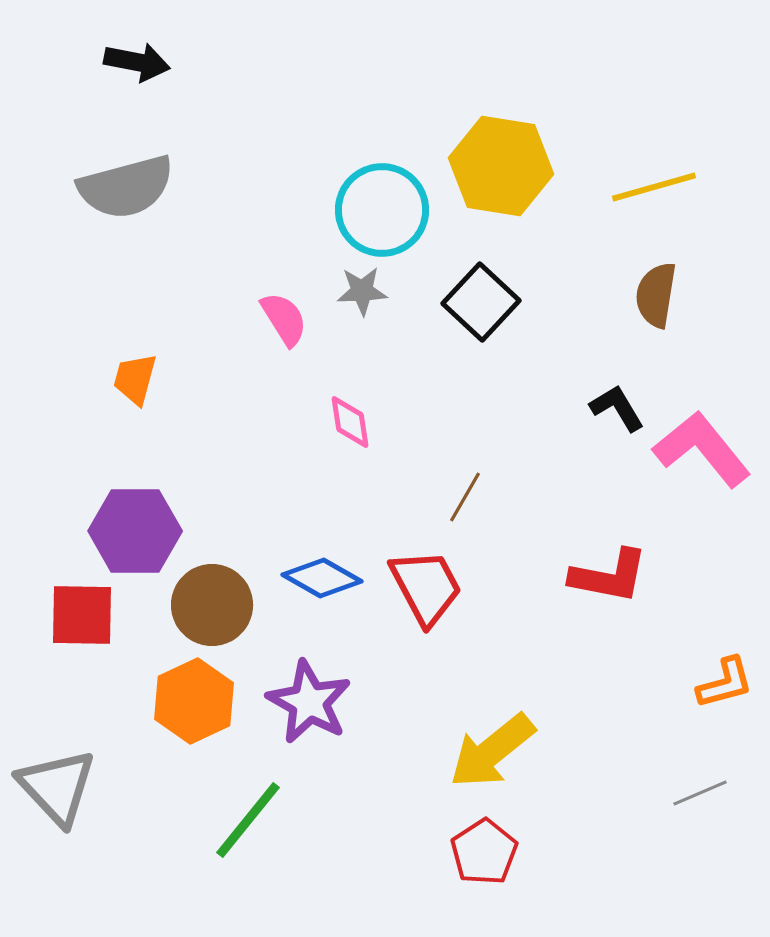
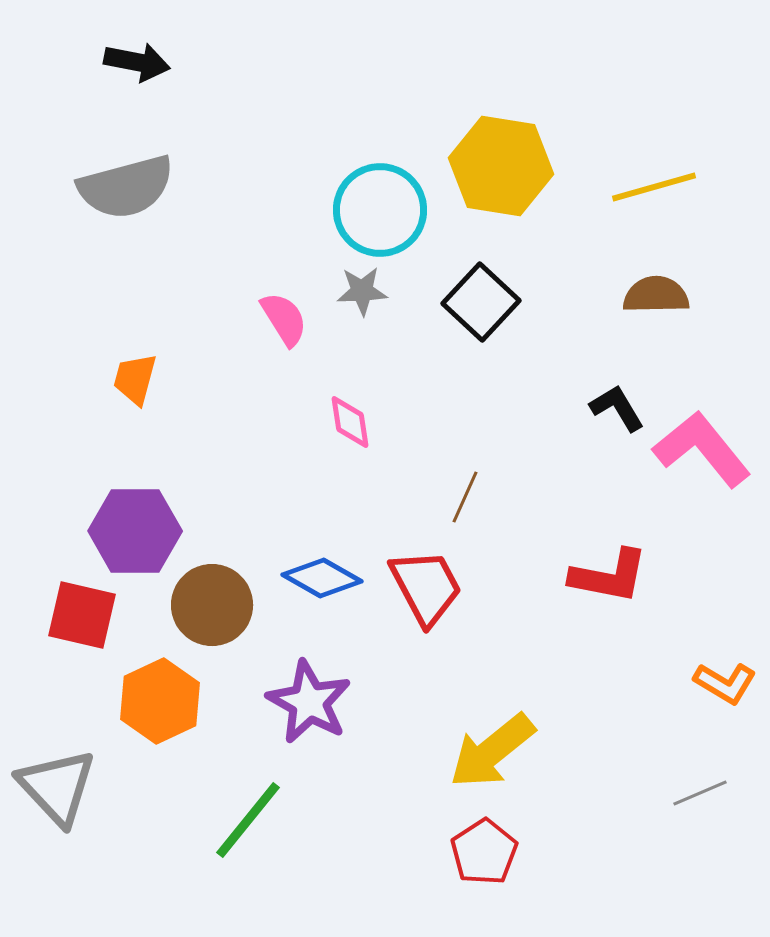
cyan circle: moved 2 px left
brown semicircle: rotated 80 degrees clockwise
brown line: rotated 6 degrees counterclockwise
red square: rotated 12 degrees clockwise
orange L-shape: rotated 46 degrees clockwise
orange hexagon: moved 34 px left
